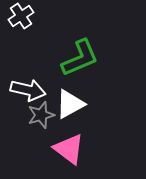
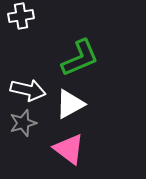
white cross: rotated 25 degrees clockwise
gray star: moved 18 px left, 8 px down
